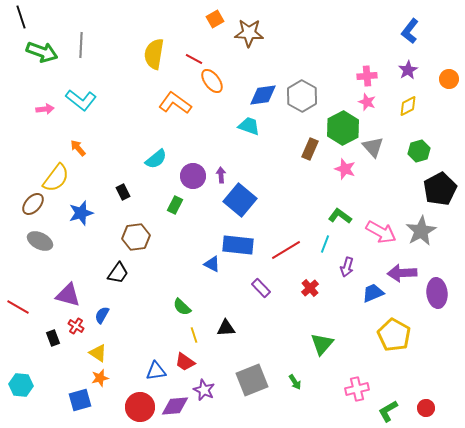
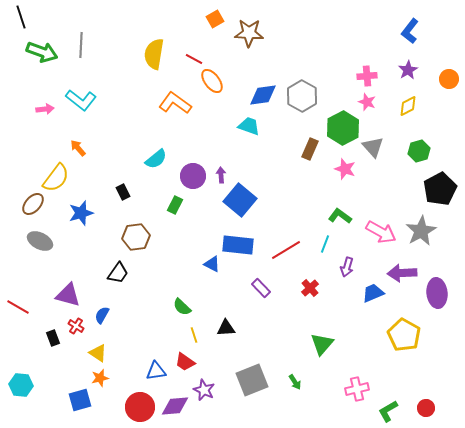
yellow pentagon at (394, 335): moved 10 px right
